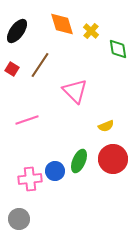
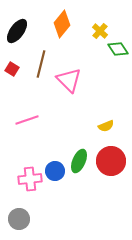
orange diamond: rotated 56 degrees clockwise
yellow cross: moved 9 px right
green diamond: rotated 25 degrees counterclockwise
brown line: moved 1 px right, 1 px up; rotated 20 degrees counterclockwise
pink triangle: moved 6 px left, 11 px up
red circle: moved 2 px left, 2 px down
